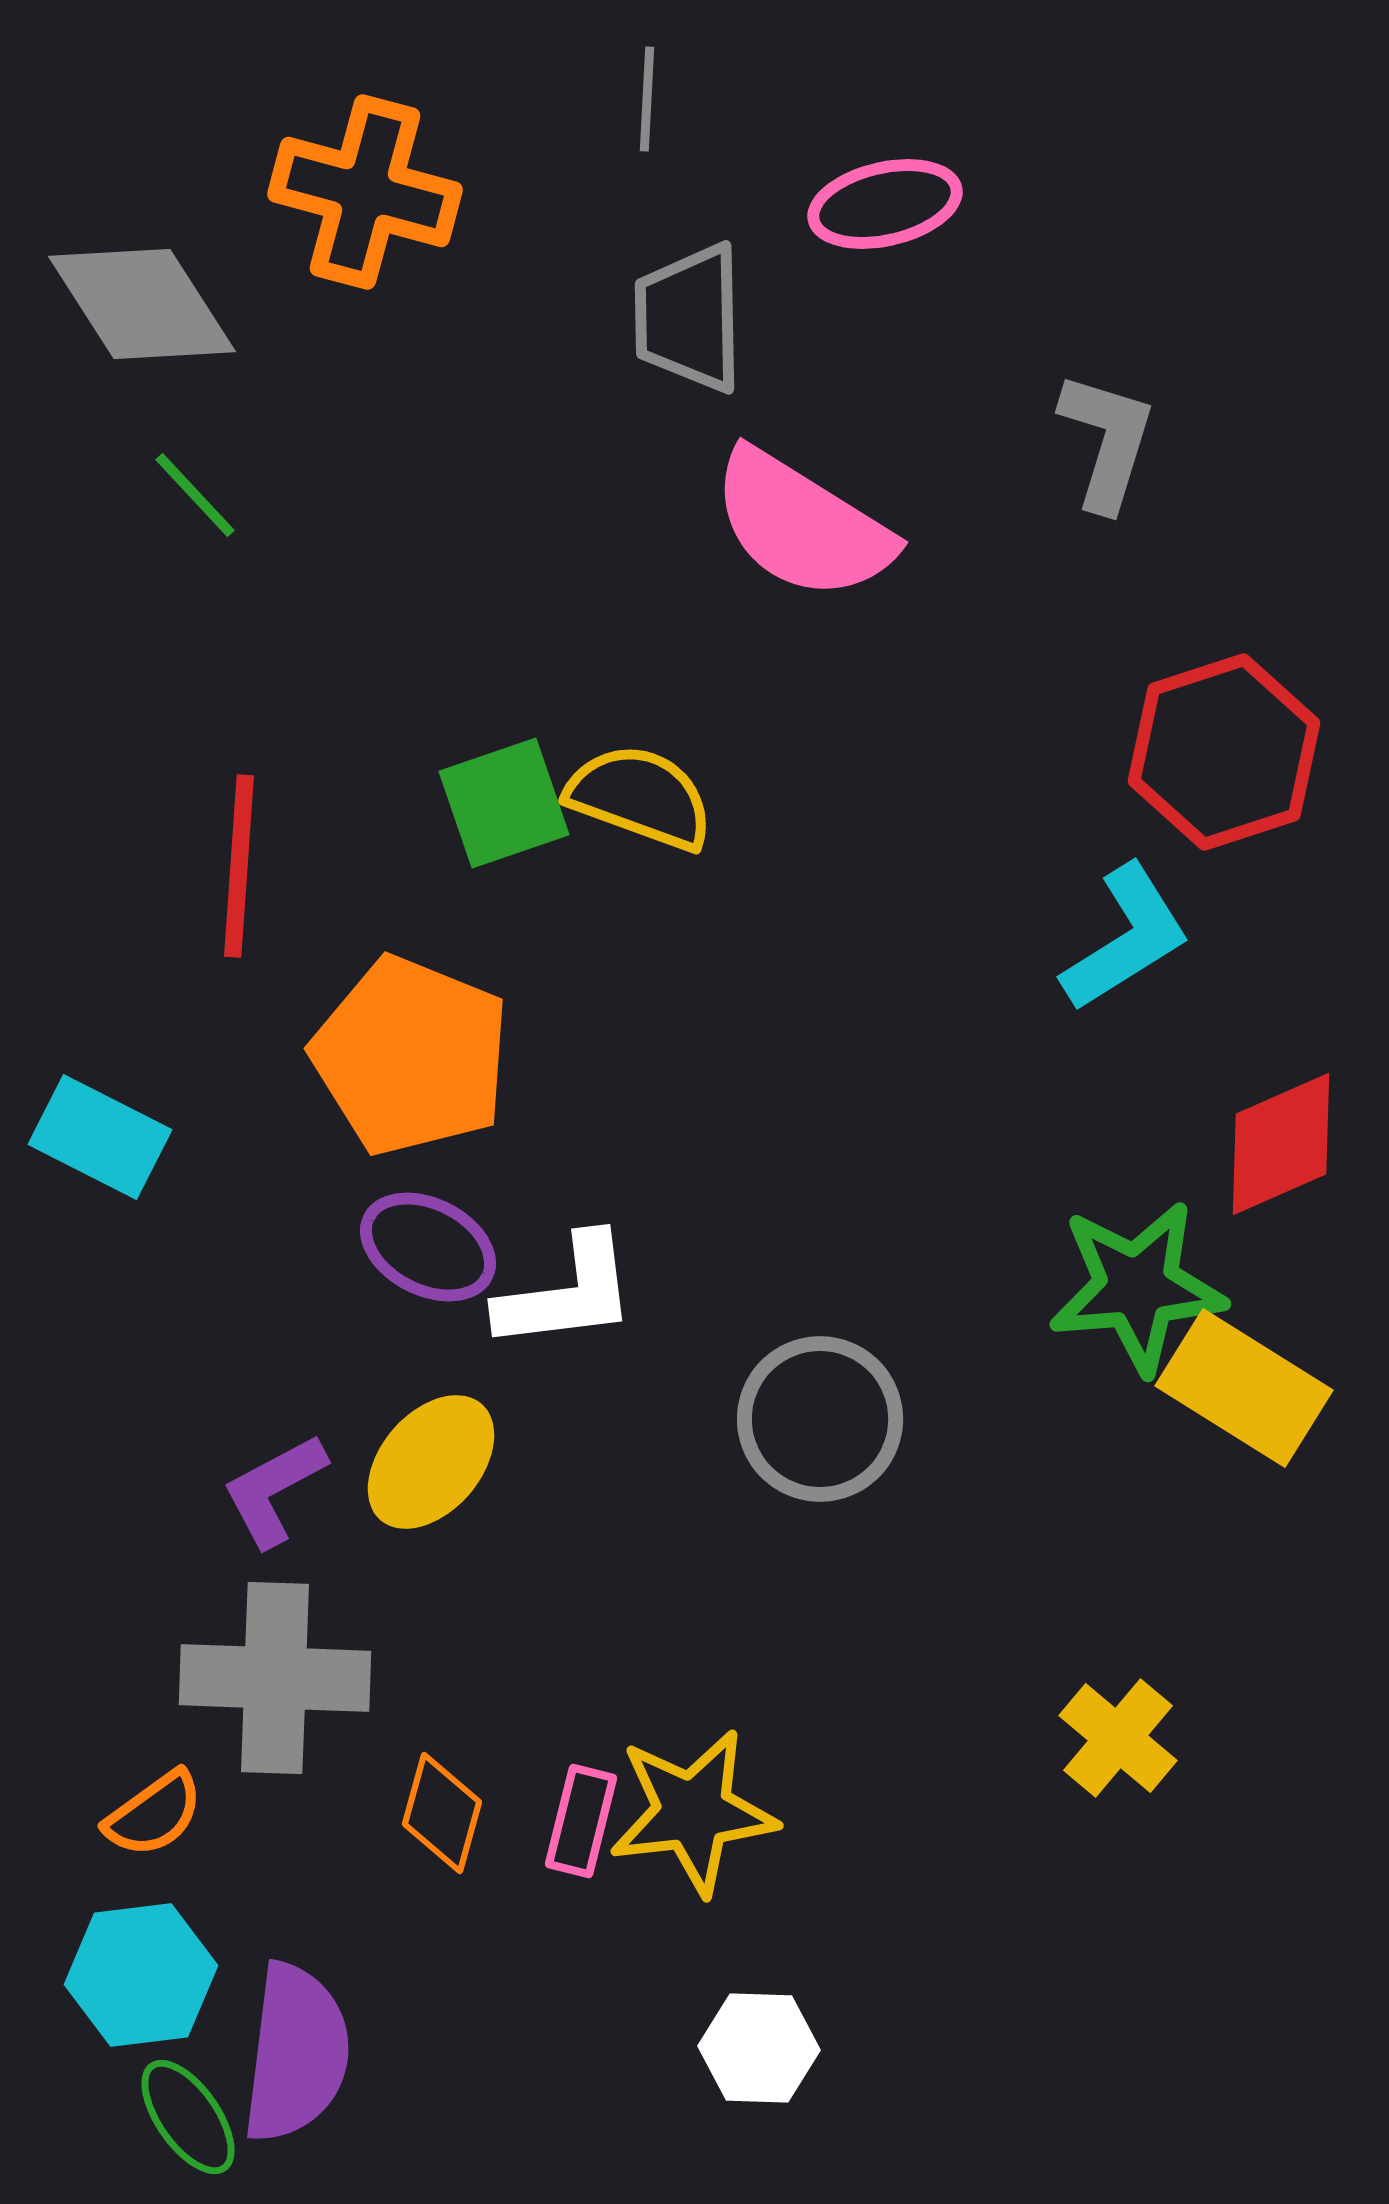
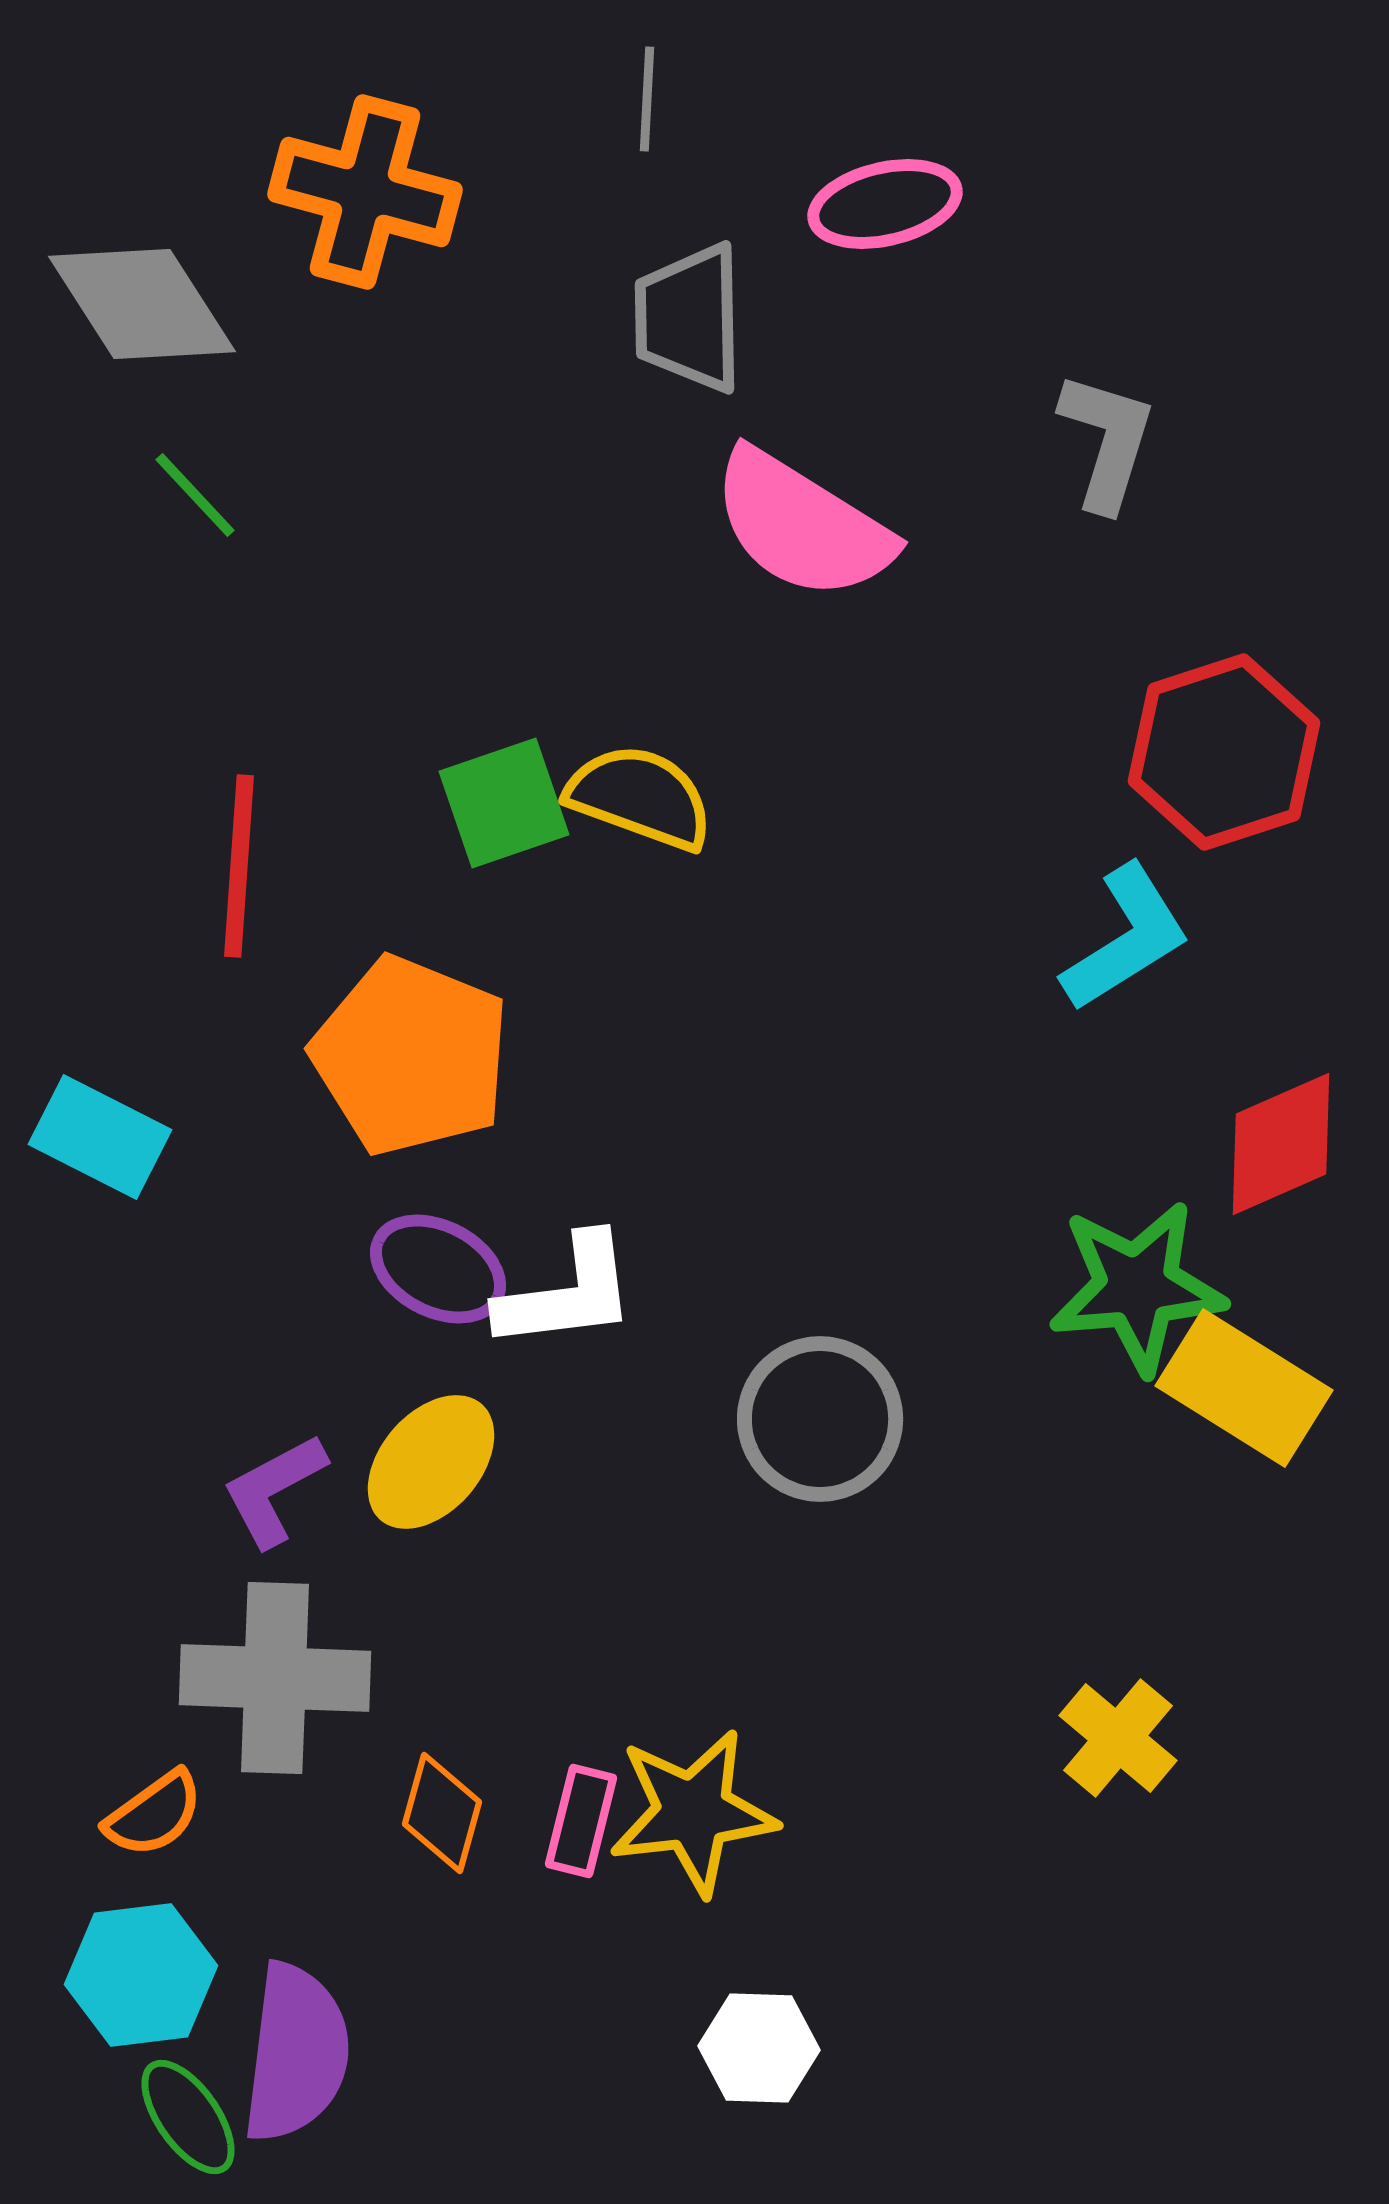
purple ellipse: moved 10 px right, 22 px down
